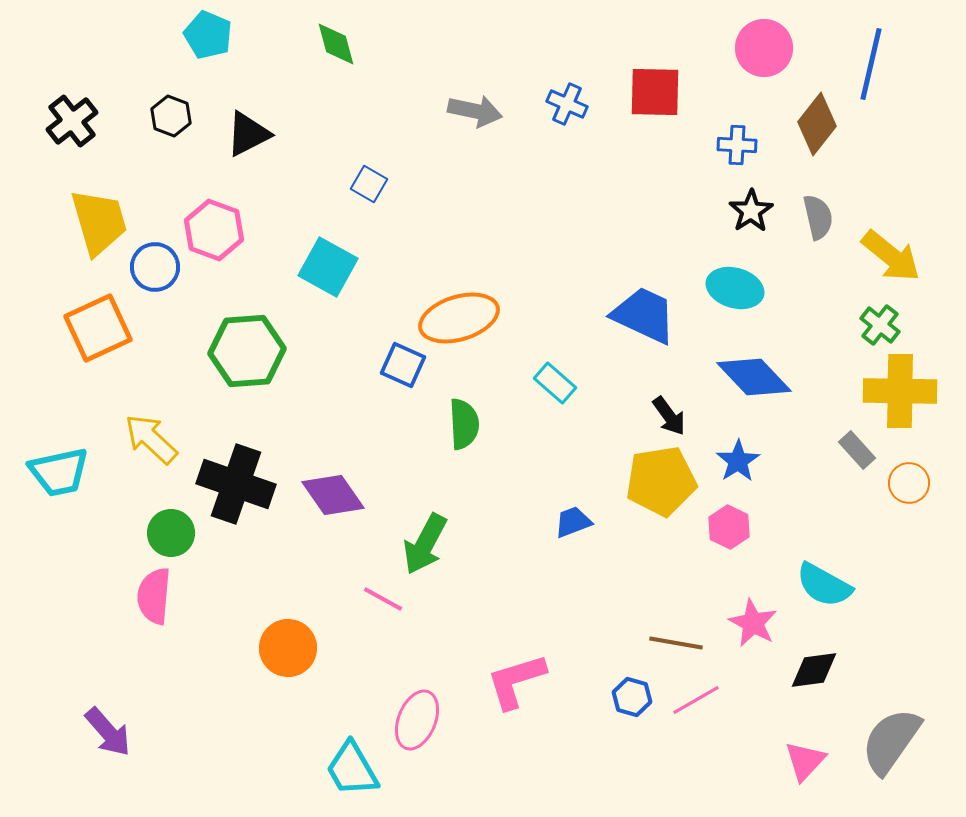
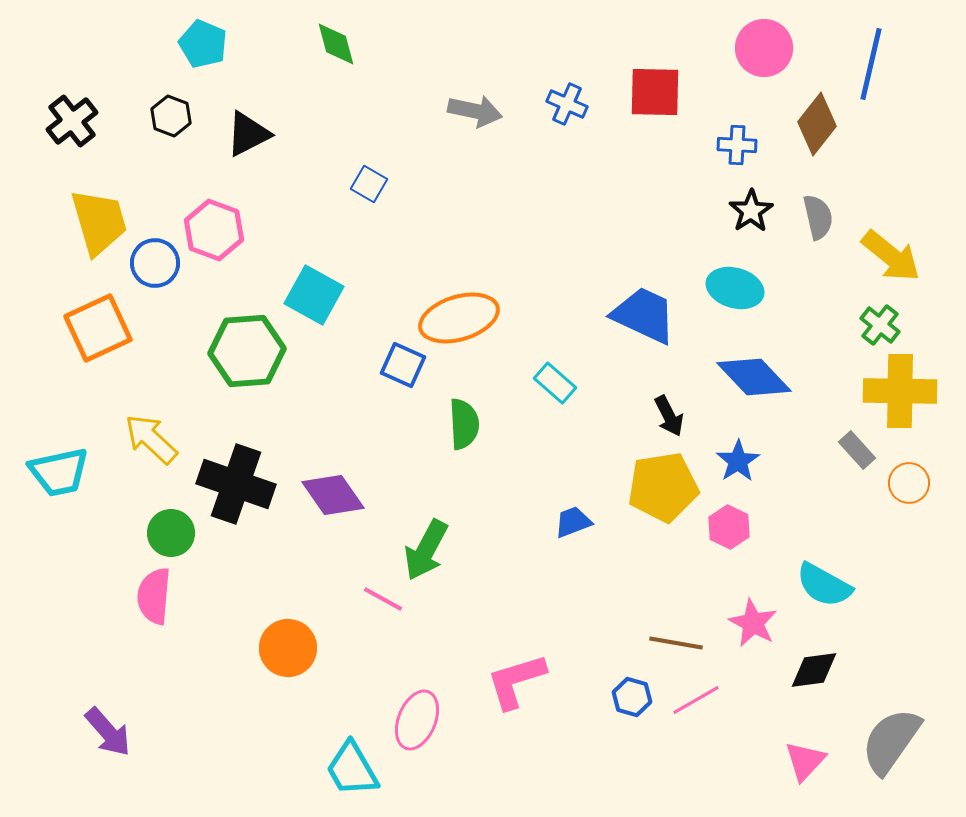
cyan pentagon at (208, 35): moved 5 px left, 9 px down
blue circle at (155, 267): moved 4 px up
cyan square at (328, 267): moved 14 px left, 28 px down
black arrow at (669, 416): rotated 9 degrees clockwise
yellow pentagon at (661, 481): moved 2 px right, 6 px down
green arrow at (425, 544): moved 1 px right, 6 px down
